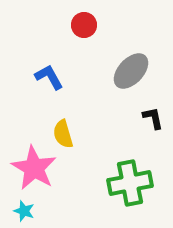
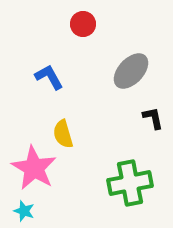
red circle: moved 1 px left, 1 px up
